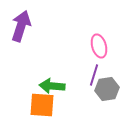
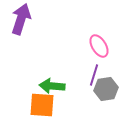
purple arrow: moved 7 px up
pink ellipse: rotated 15 degrees counterclockwise
gray hexagon: moved 1 px left
